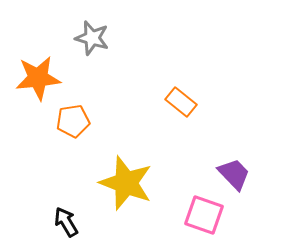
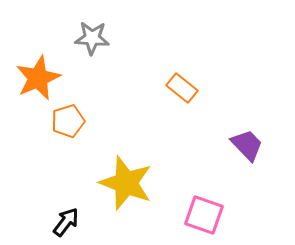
gray star: rotated 12 degrees counterclockwise
orange star: rotated 18 degrees counterclockwise
orange rectangle: moved 1 px right, 14 px up
orange pentagon: moved 5 px left; rotated 8 degrees counterclockwise
purple trapezoid: moved 13 px right, 29 px up
black arrow: rotated 68 degrees clockwise
